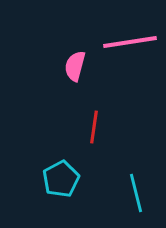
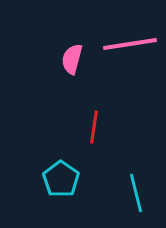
pink line: moved 2 px down
pink semicircle: moved 3 px left, 7 px up
cyan pentagon: rotated 9 degrees counterclockwise
